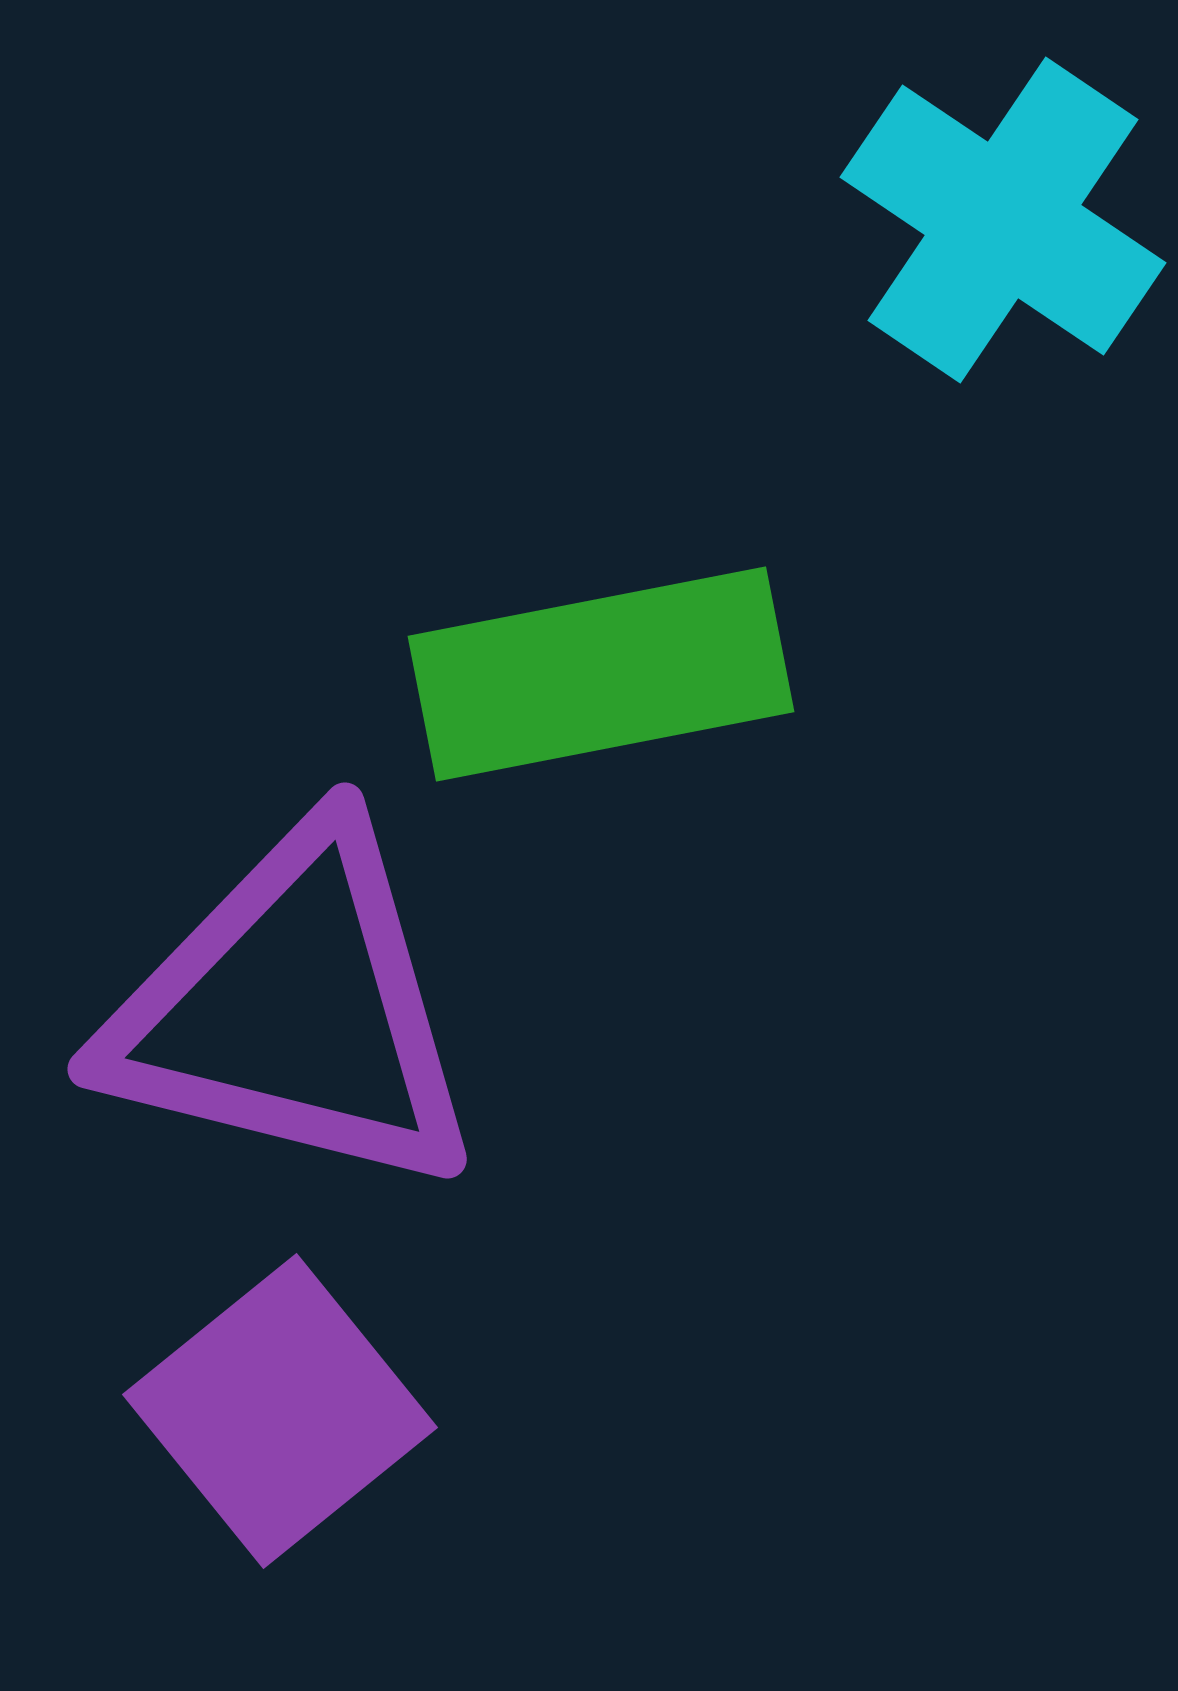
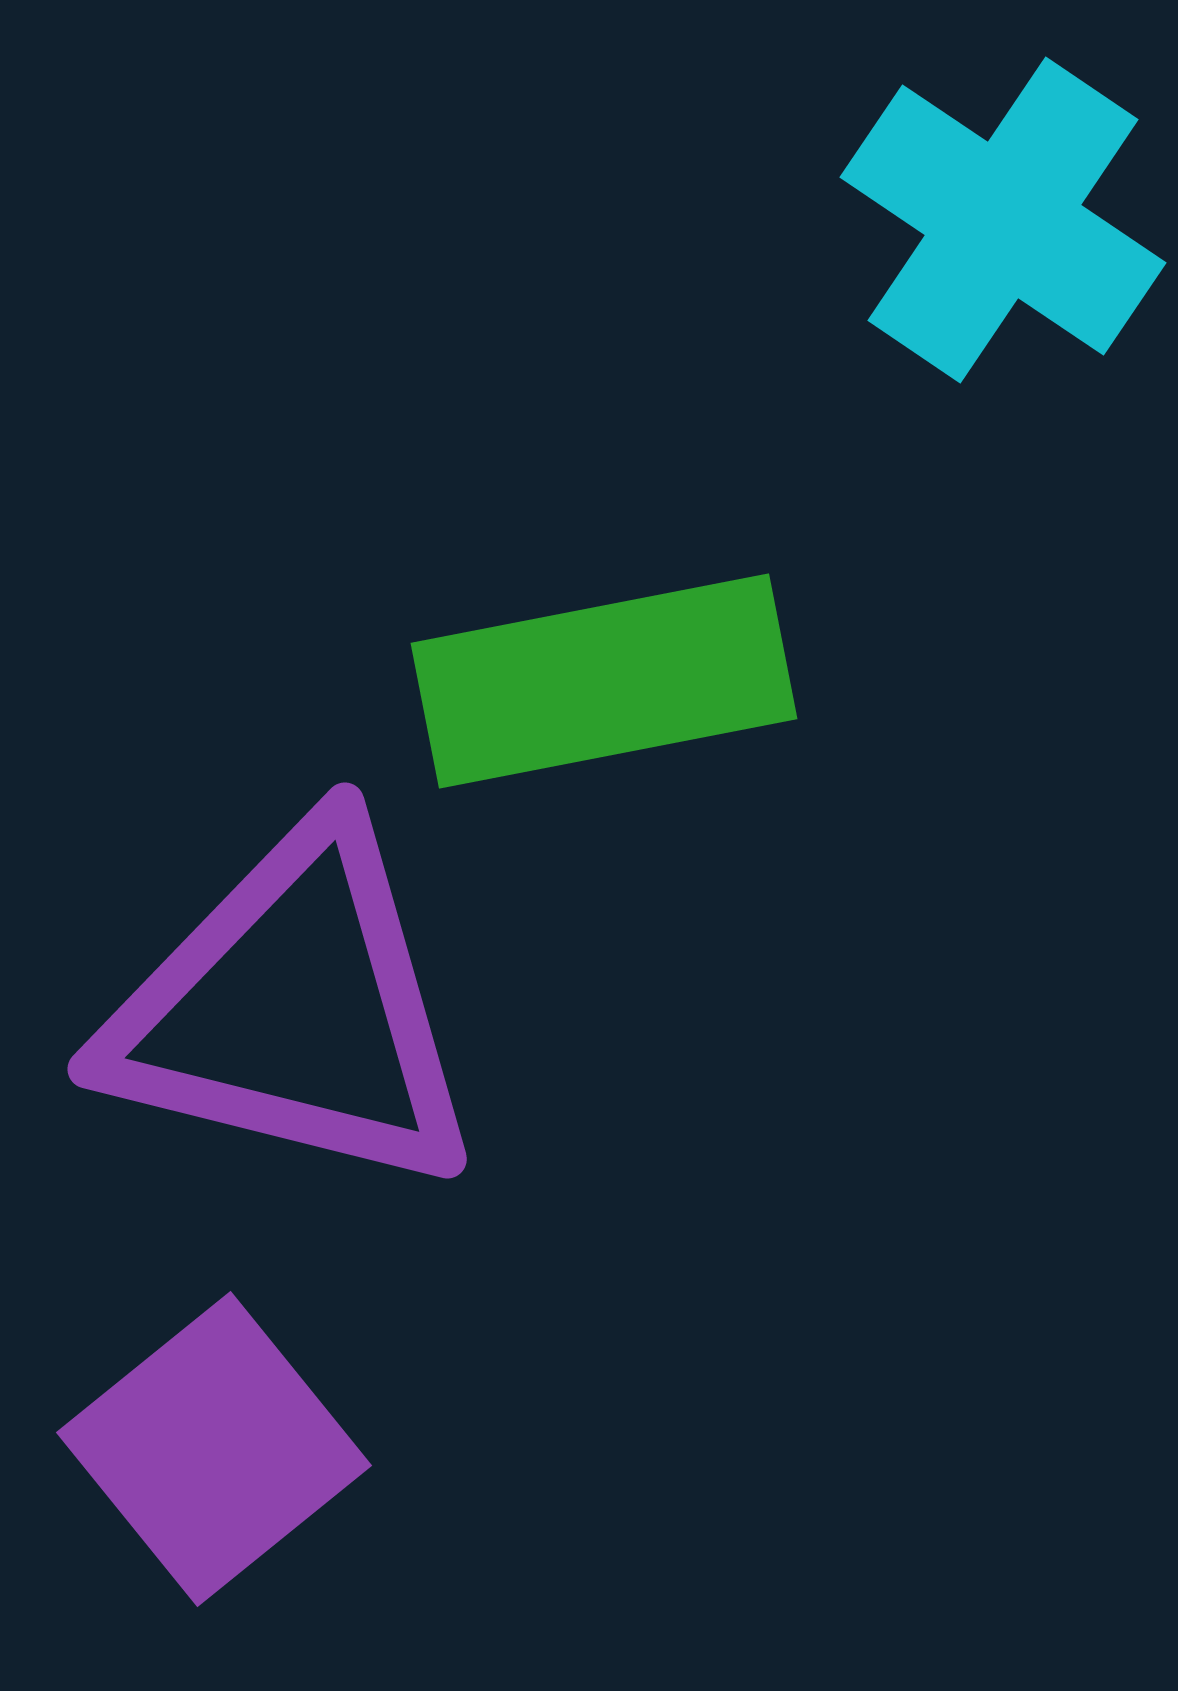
green rectangle: moved 3 px right, 7 px down
purple square: moved 66 px left, 38 px down
